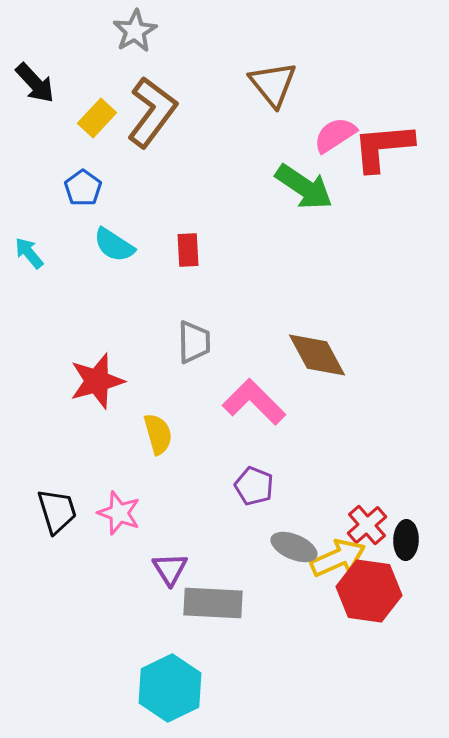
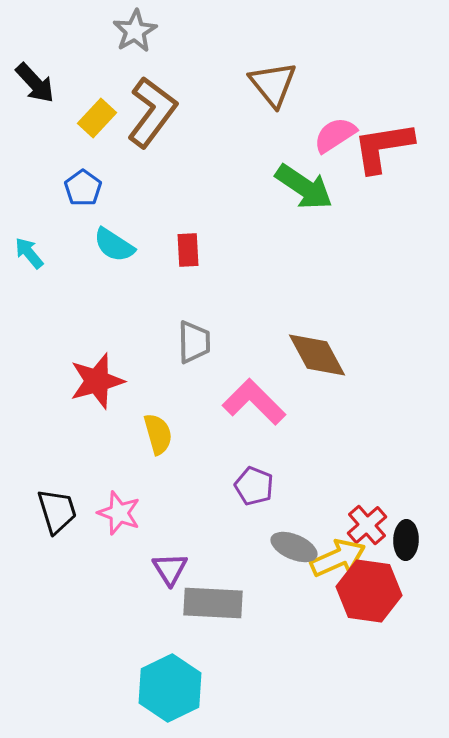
red L-shape: rotated 4 degrees counterclockwise
